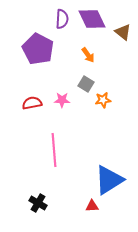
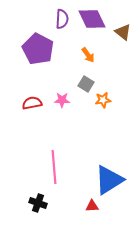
pink line: moved 17 px down
black cross: rotated 12 degrees counterclockwise
